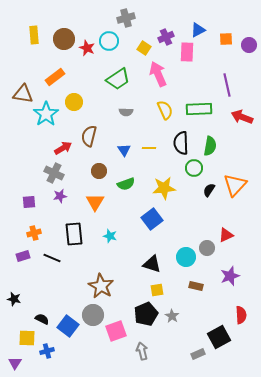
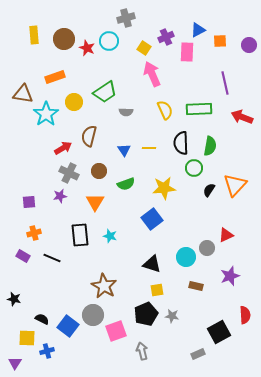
orange square at (226, 39): moved 6 px left, 2 px down
pink arrow at (158, 74): moved 6 px left
orange rectangle at (55, 77): rotated 18 degrees clockwise
green trapezoid at (118, 79): moved 13 px left, 13 px down
purple line at (227, 85): moved 2 px left, 2 px up
gray cross at (54, 173): moved 15 px right
black rectangle at (74, 234): moved 6 px right, 1 px down
purple rectangle at (23, 256): rotated 48 degrees clockwise
brown star at (101, 286): moved 3 px right
red semicircle at (241, 315): moved 4 px right
gray star at (172, 316): rotated 24 degrees counterclockwise
black square at (219, 337): moved 5 px up
